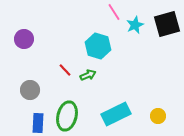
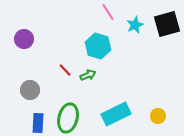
pink line: moved 6 px left
green ellipse: moved 1 px right, 2 px down
